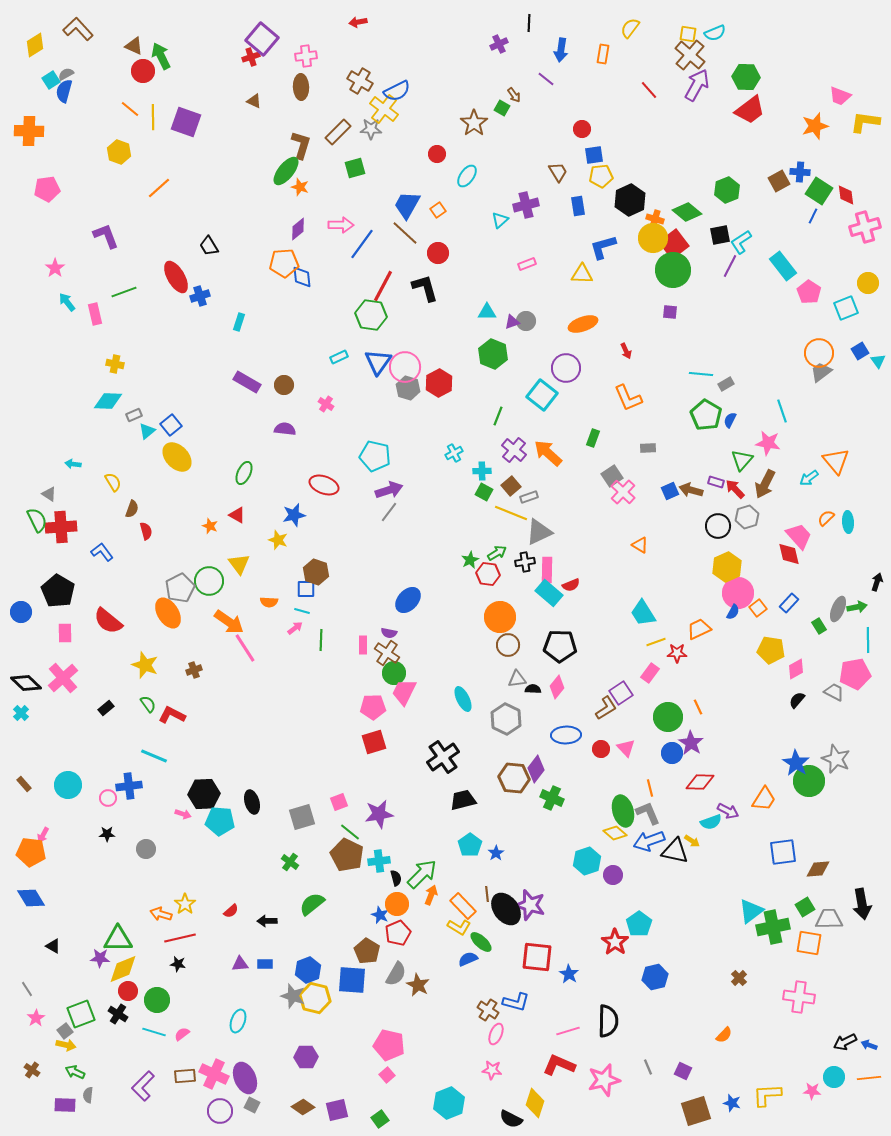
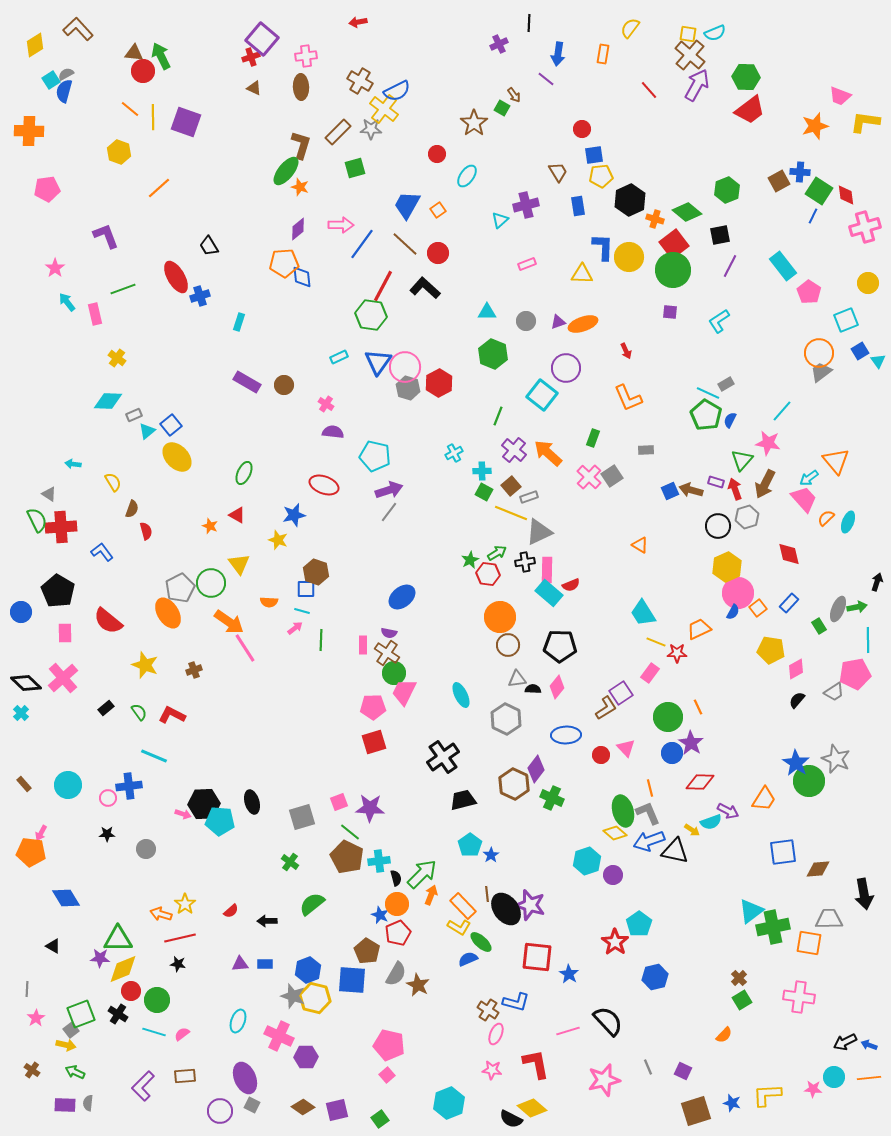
brown triangle at (134, 46): moved 7 px down; rotated 18 degrees counterclockwise
blue arrow at (561, 50): moved 3 px left, 4 px down
brown triangle at (254, 101): moved 13 px up
brown line at (405, 233): moved 11 px down
yellow circle at (653, 238): moved 24 px left, 19 px down
cyan L-shape at (741, 242): moved 22 px left, 79 px down
blue L-shape at (603, 247): rotated 108 degrees clockwise
black L-shape at (425, 288): rotated 32 degrees counterclockwise
green line at (124, 292): moved 1 px left, 3 px up
cyan square at (846, 308): moved 12 px down
purple triangle at (512, 322): moved 46 px right
yellow cross at (115, 364): moved 2 px right, 6 px up; rotated 24 degrees clockwise
cyan line at (701, 374): moved 7 px right, 19 px down; rotated 20 degrees clockwise
cyan line at (782, 411): rotated 60 degrees clockwise
purple semicircle at (285, 429): moved 48 px right, 3 px down
gray rectangle at (648, 448): moved 2 px left, 2 px down
red arrow at (735, 489): rotated 25 degrees clockwise
pink cross at (623, 492): moved 34 px left, 15 px up
cyan ellipse at (848, 522): rotated 25 degrees clockwise
pink trapezoid at (799, 536): moved 5 px right, 37 px up
green circle at (209, 581): moved 2 px right, 2 px down
blue ellipse at (408, 600): moved 6 px left, 3 px up; rotated 8 degrees clockwise
yellow line at (656, 642): rotated 42 degrees clockwise
gray trapezoid at (834, 692): rotated 120 degrees clockwise
cyan ellipse at (463, 699): moved 2 px left, 4 px up
green semicircle at (148, 704): moved 9 px left, 8 px down
red circle at (601, 749): moved 6 px down
brown hexagon at (514, 778): moved 6 px down; rotated 20 degrees clockwise
black hexagon at (204, 794): moved 10 px down
purple star at (379, 814): moved 9 px left, 6 px up; rotated 12 degrees clockwise
pink arrow at (43, 835): moved 2 px left, 2 px up
yellow arrow at (692, 841): moved 11 px up
blue star at (496, 853): moved 5 px left, 2 px down
brown pentagon at (347, 855): moved 2 px down
blue diamond at (31, 898): moved 35 px right
black arrow at (862, 904): moved 2 px right, 10 px up
green square at (805, 907): moved 63 px left, 93 px down
gray line at (27, 989): rotated 35 degrees clockwise
red circle at (128, 991): moved 3 px right
black semicircle at (608, 1021): rotated 44 degrees counterclockwise
gray square at (65, 1031): moved 6 px right, 1 px up
red L-shape at (559, 1065): moved 23 px left, 1 px up; rotated 56 degrees clockwise
pink cross at (214, 1074): moved 65 px right, 38 px up
pink star at (812, 1091): moved 1 px right, 2 px up
gray semicircle at (88, 1095): moved 8 px down
yellow diamond at (535, 1103): moved 3 px left, 5 px down; rotated 68 degrees counterclockwise
